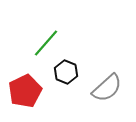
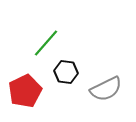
black hexagon: rotated 15 degrees counterclockwise
gray semicircle: moved 1 px left, 1 px down; rotated 16 degrees clockwise
